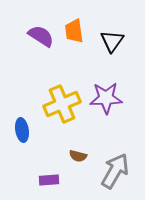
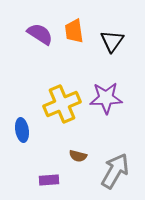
purple semicircle: moved 1 px left, 2 px up
